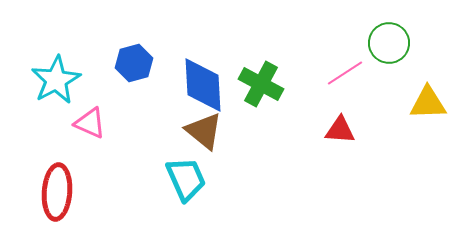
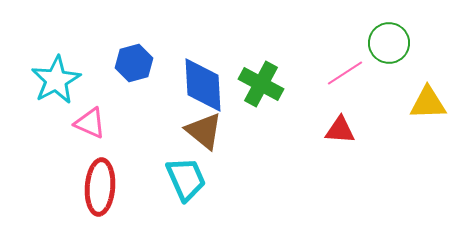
red ellipse: moved 43 px right, 5 px up
